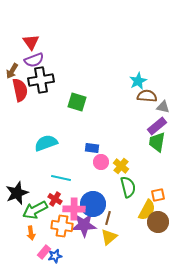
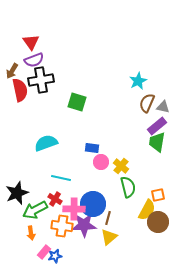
brown semicircle: moved 7 px down; rotated 72 degrees counterclockwise
